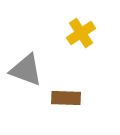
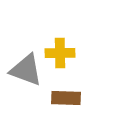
yellow cross: moved 21 px left, 20 px down; rotated 32 degrees clockwise
